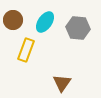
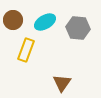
cyan ellipse: rotated 25 degrees clockwise
